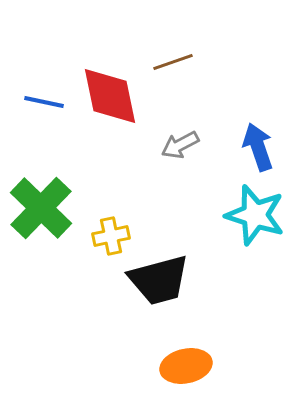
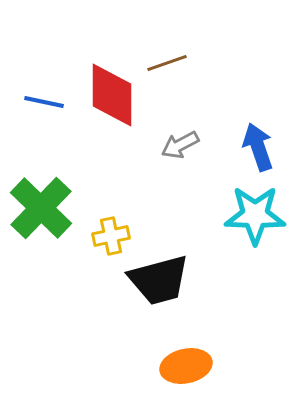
brown line: moved 6 px left, 1 px down
red diamond: moved 2 px right, 1 px up; rotated 12 degrees clockwise
cyan star: rotated 16 degrees counterclockwise
